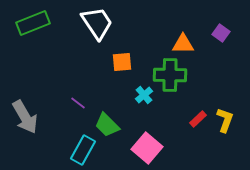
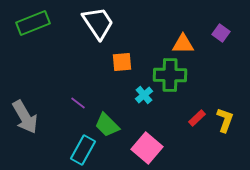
white trapezoid: moved 1 px right
red rectangle: moved 1 px left, 1 px up
